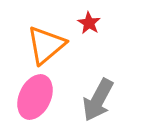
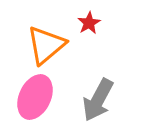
red star: rotated 10 degrees clockwise
